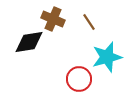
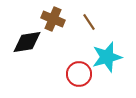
black diamond: moved 2 px left
red circle: moved 5 px up
